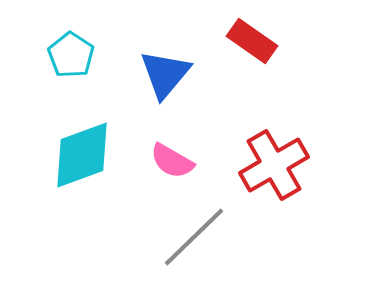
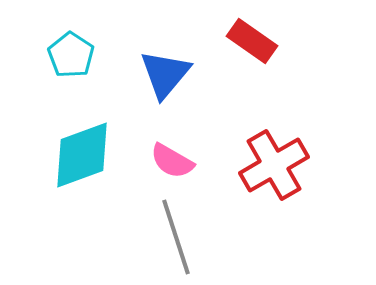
gray line: moved 18 px left; rotated 64 degrees counterclockwise
